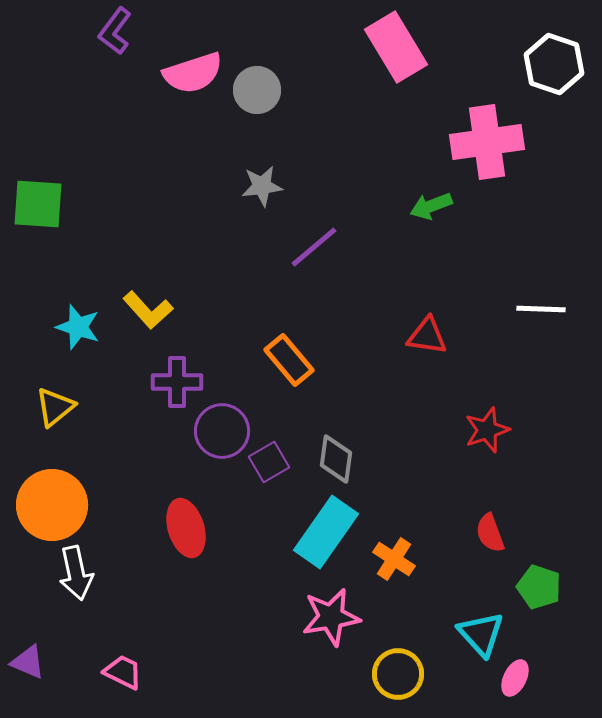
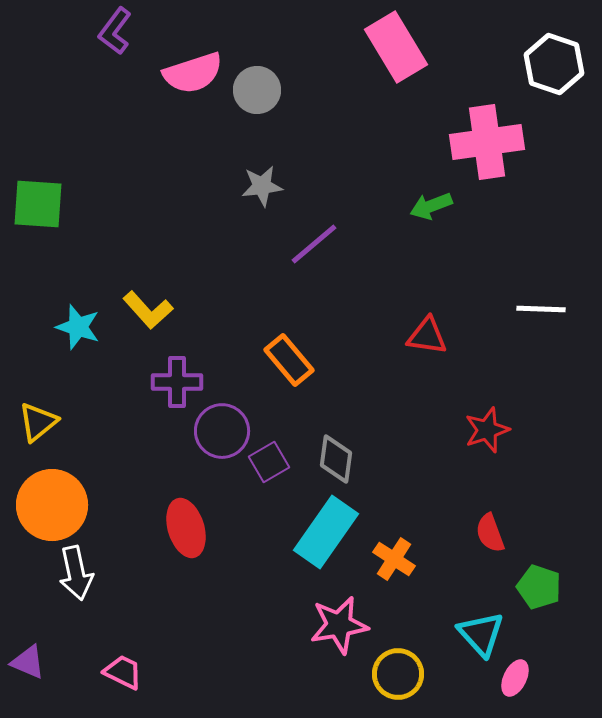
purple line: moved 3 px up
yellow triangle: moved 17 px left, 15 px down
pink star: moved 8 px right, 8 px down
